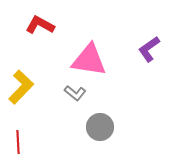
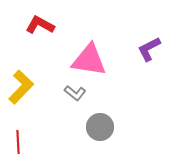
purple L-shape: rotated 8 degrees clockwise
